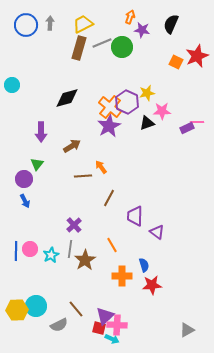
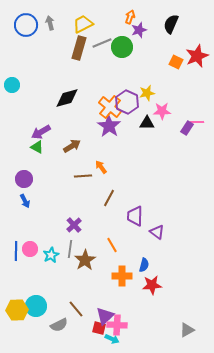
gray arrow at (50, 23): rotated 16 degrees counterclockwise
purple star at (142, 30): moved 3 px left; rotated 28 degrees counterclockwise
black triangle at (147, 123): rotated 21 degrees clockwise
purple star at (109, 126): rotated 10 degrees counterclockwise
purple rectangle at (187, 128): rotated 32 degrees counterclockwise
purple arrow at (41, 132): rotated 60 degrees clockwise
green triangle at (37, 164): moved 17 px up; rotated 40 degrees counterclockwise
blue semicircle at (144, 265): rotated 32 degrees clockwise
